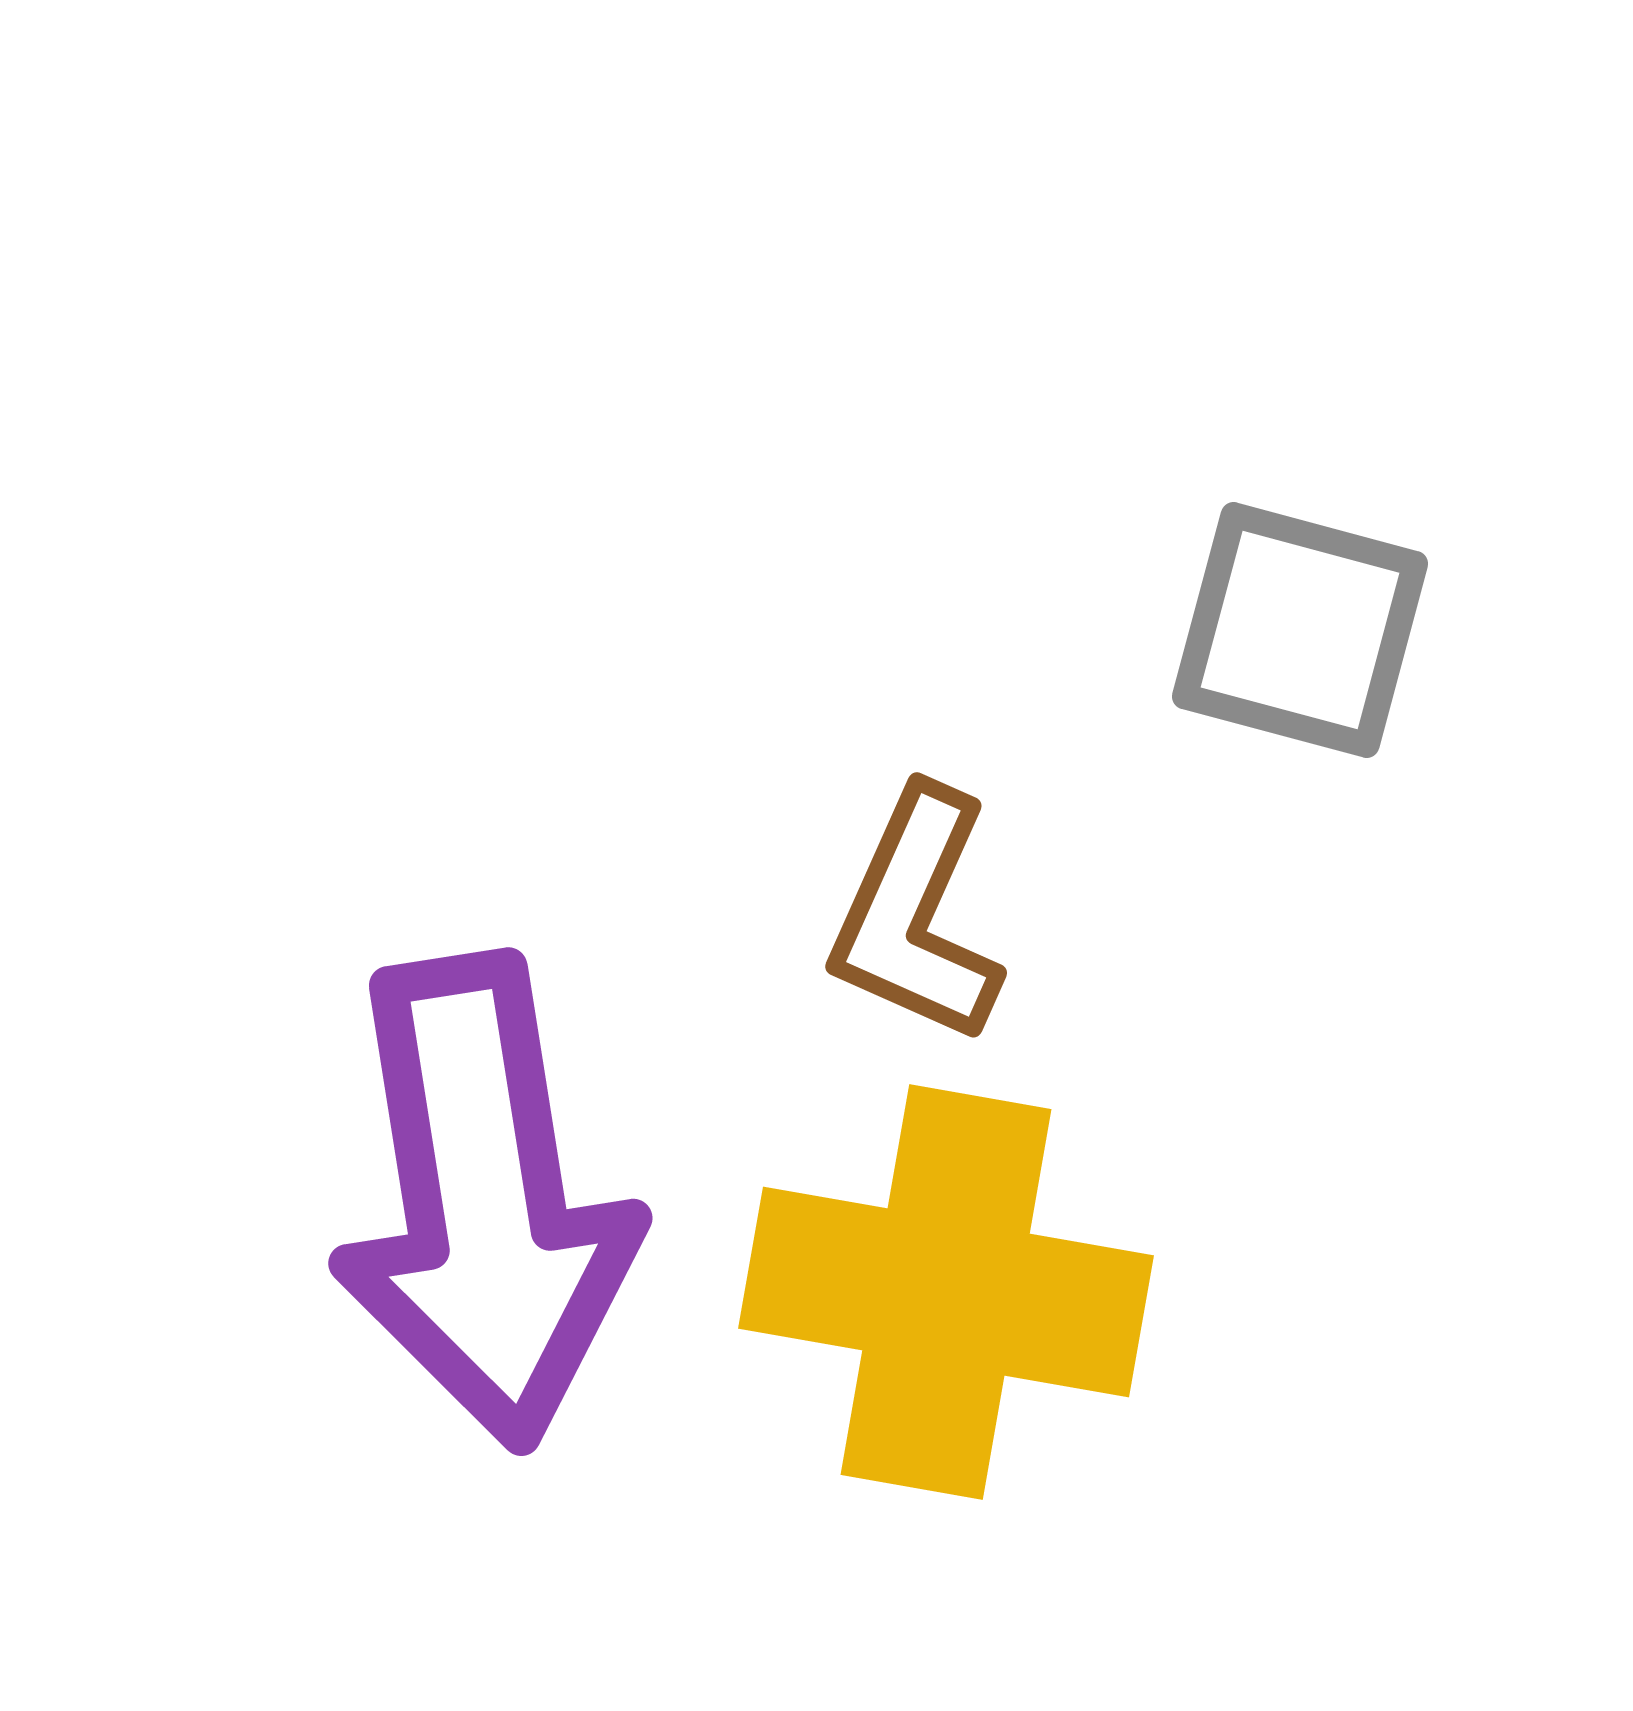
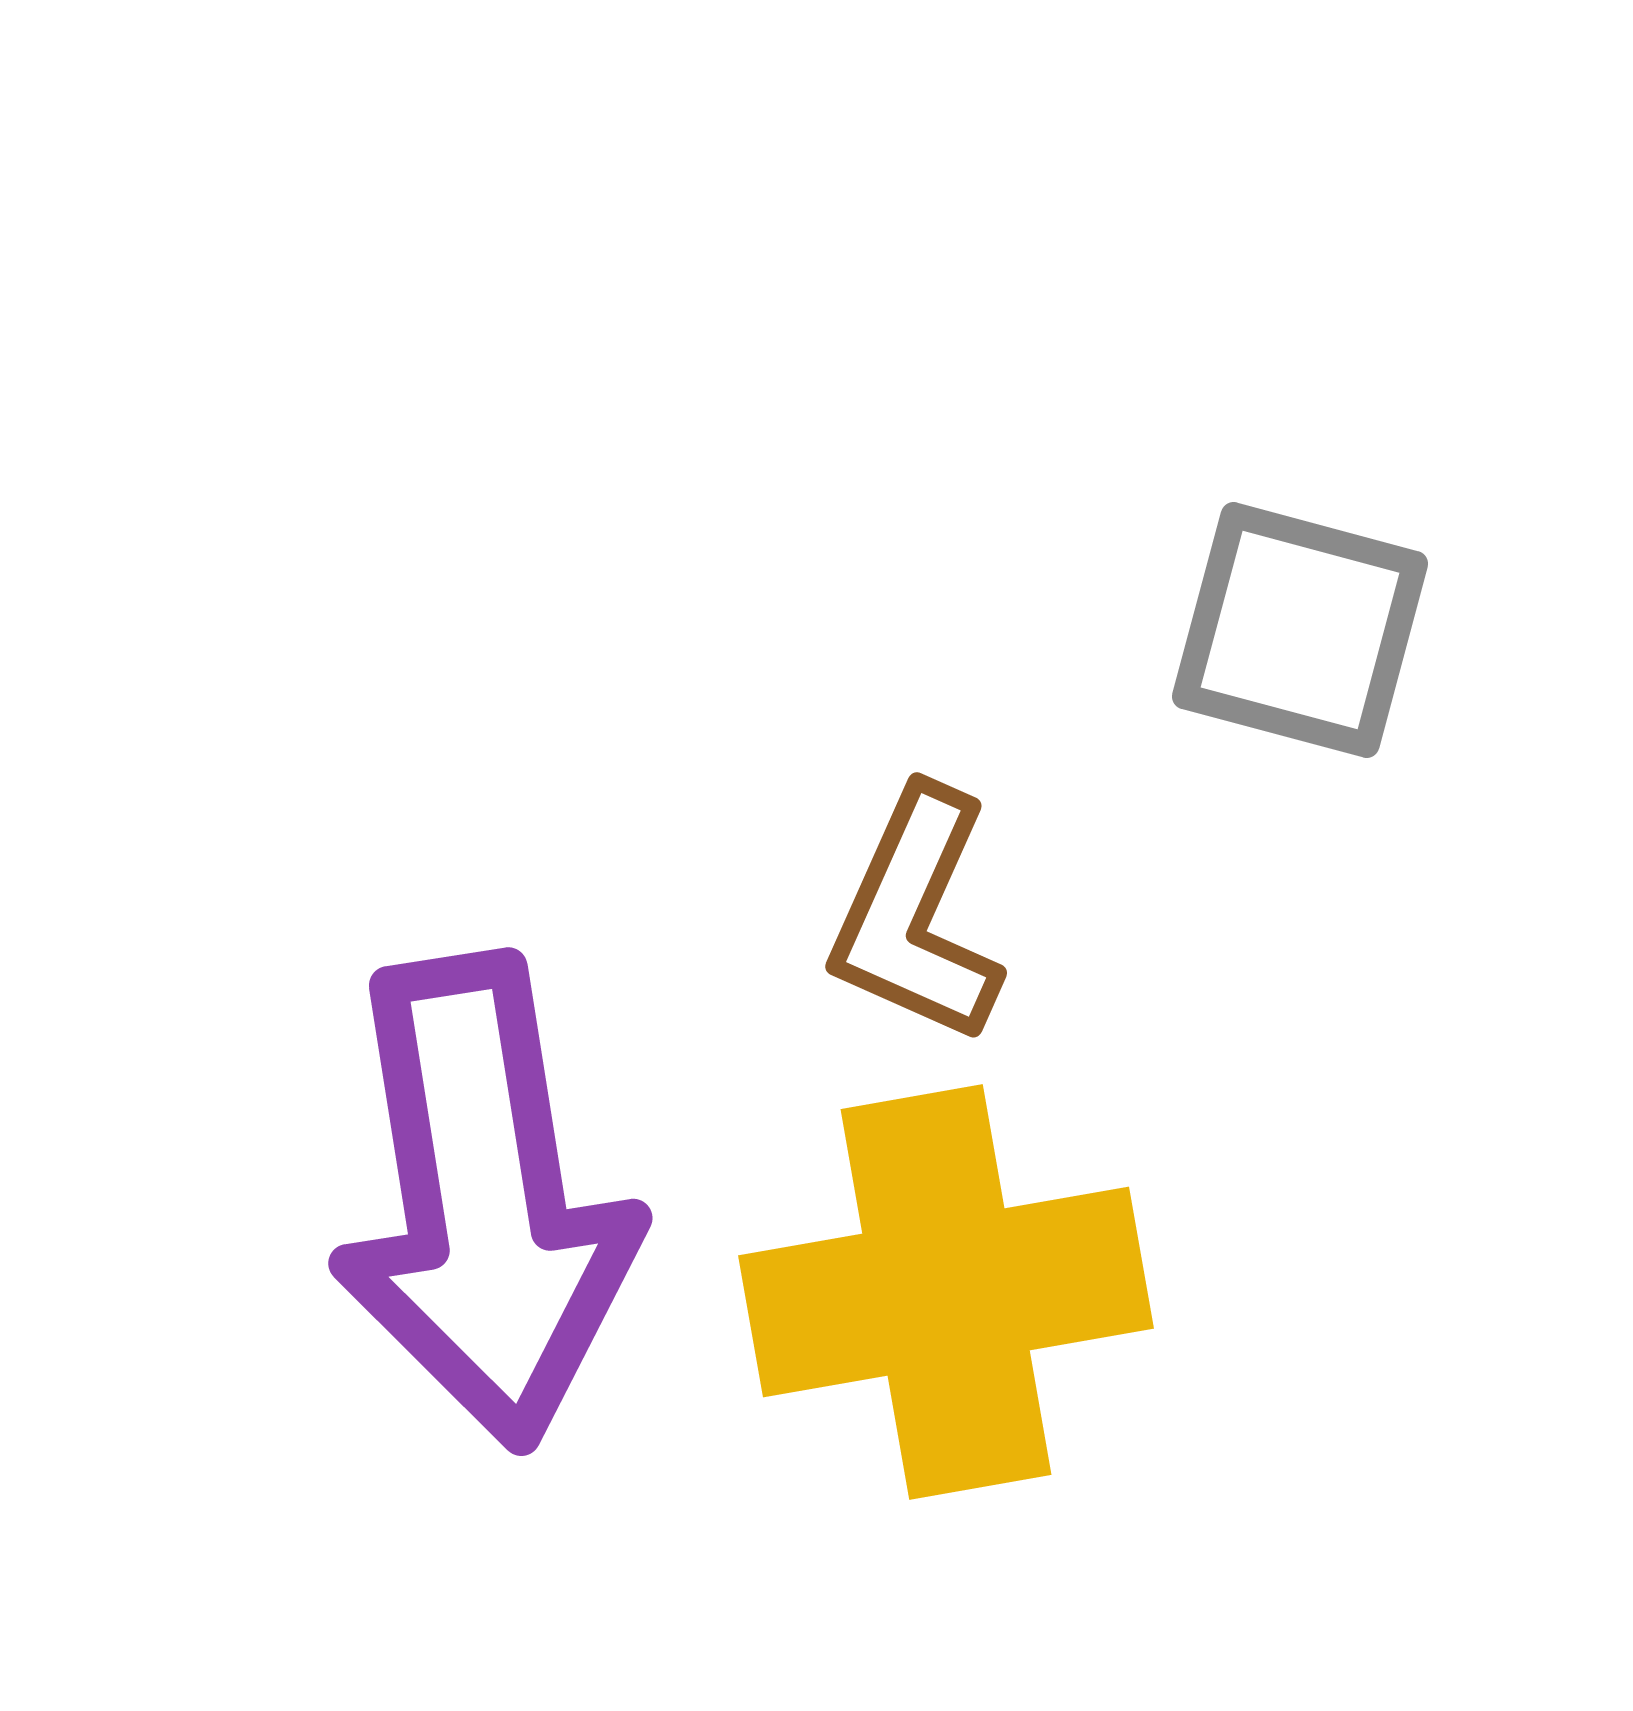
yellow cross: rotated 20 degrees counterclockwise
